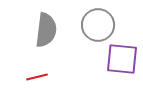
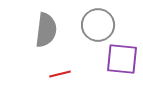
red line: moved 23 px right, 3 px up
